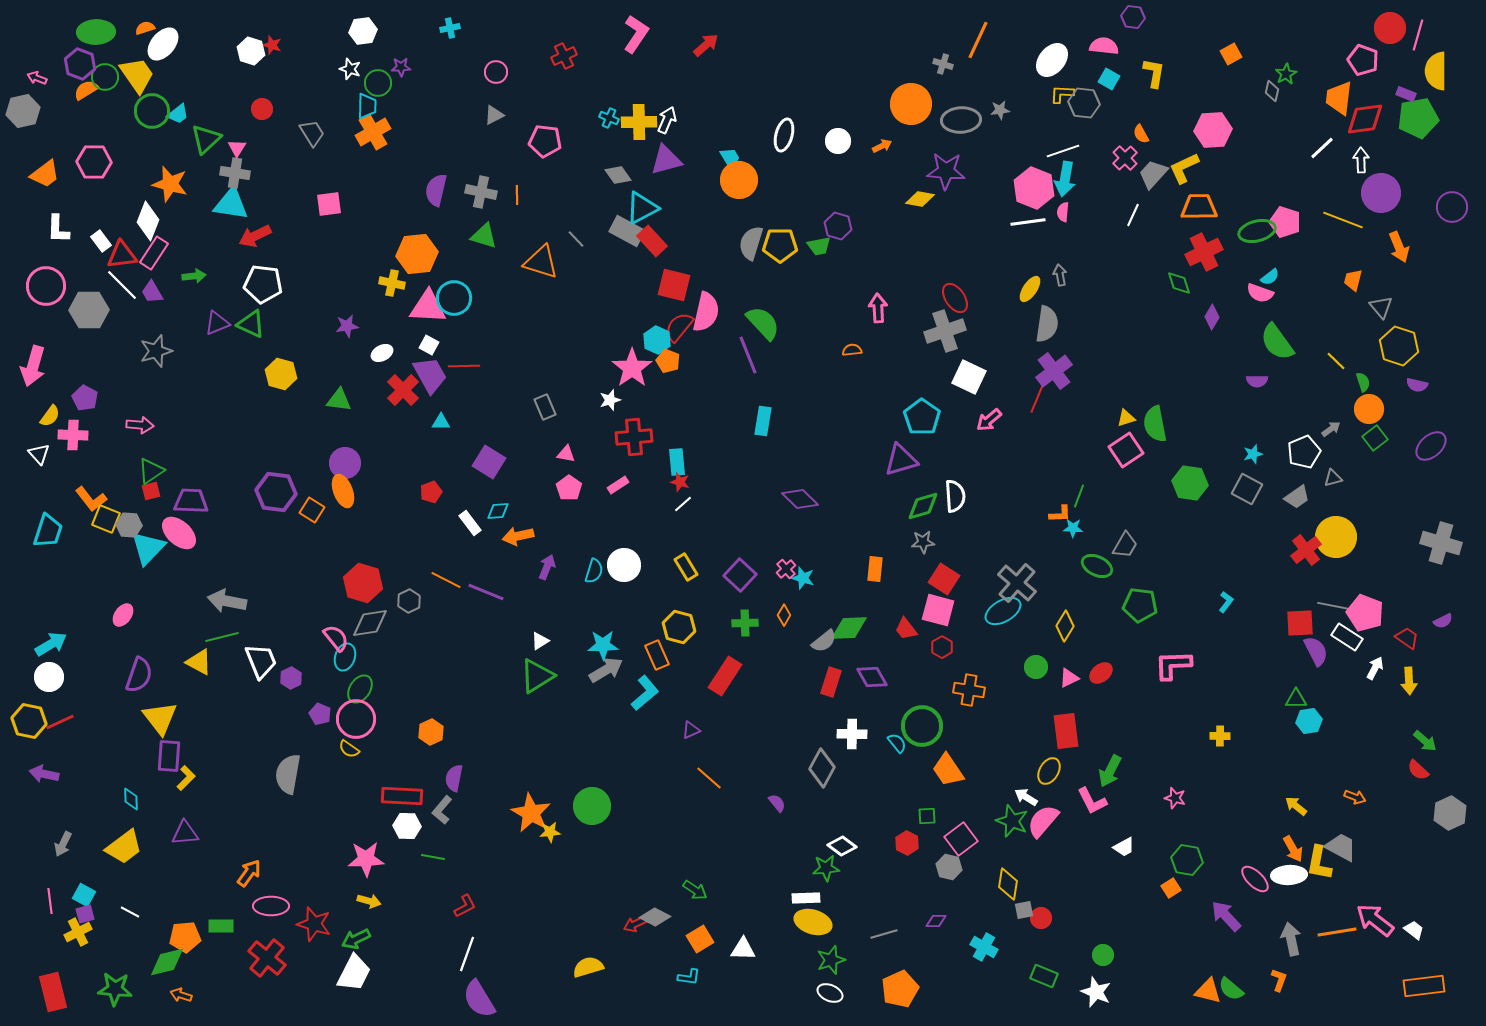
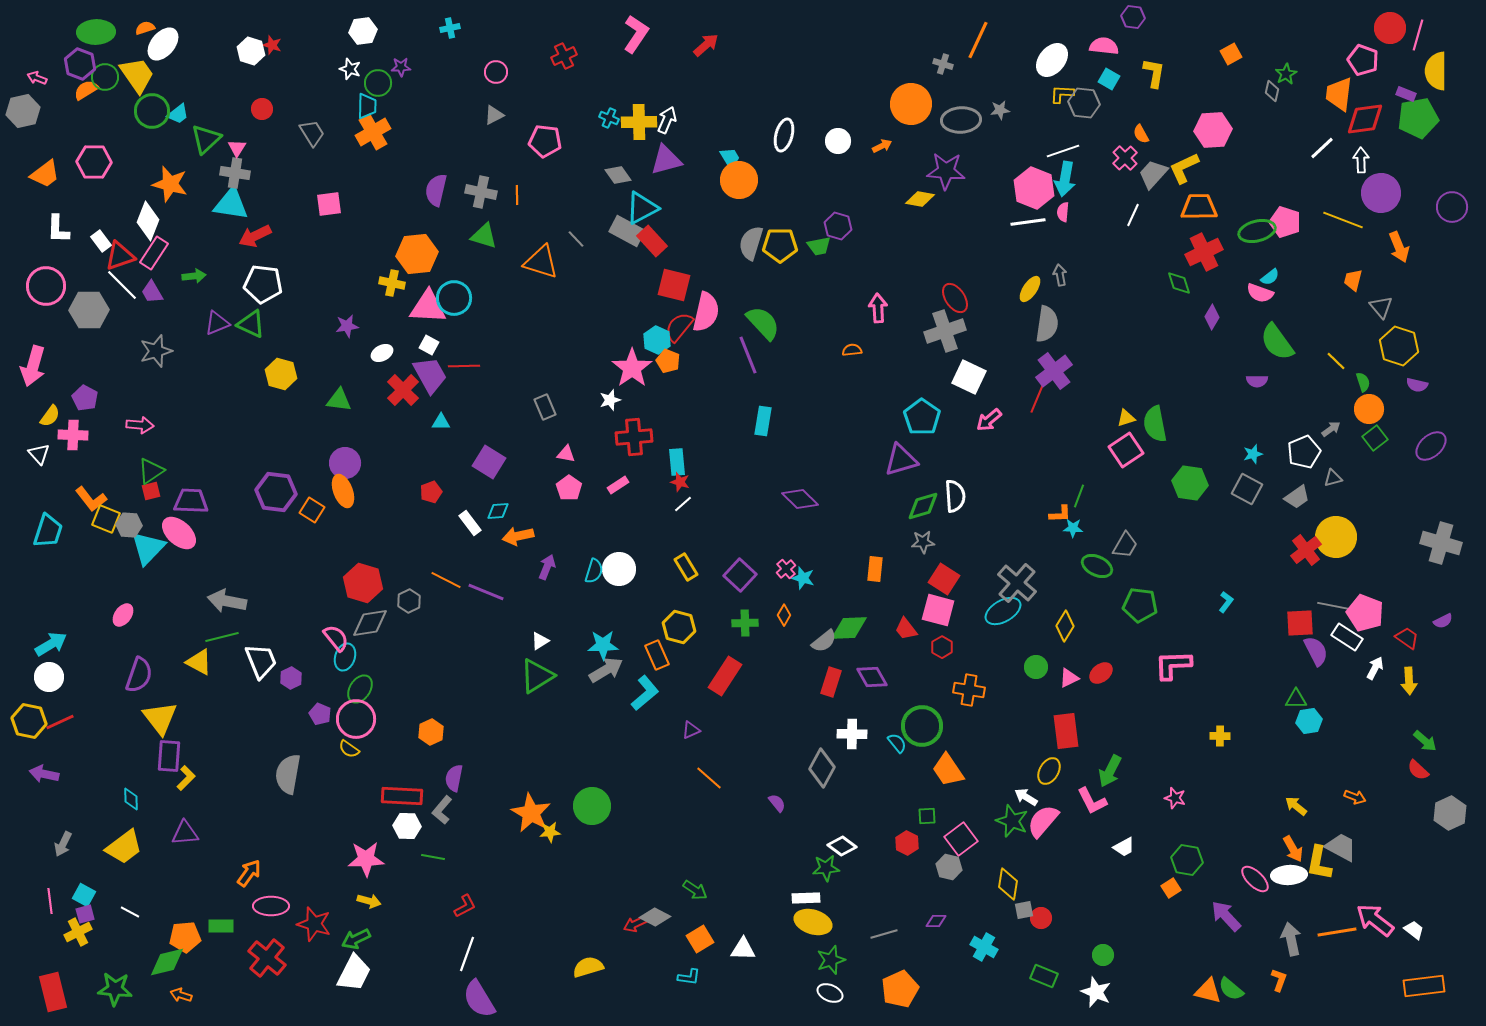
orange trapezoid at (1339, 98): moved 4 px up
red triangle at (122, 255): moved 2 px left, 1 px down; rotated 12 degrees counterclockwise
white circle at (624, 565): moved 5 px left, 4 px down
